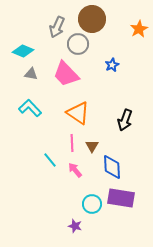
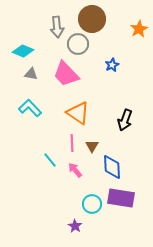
gray arrow: rotated 30 degrees counterclockwise
purple star: rotated 16 degrees clockwise
